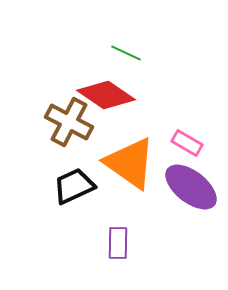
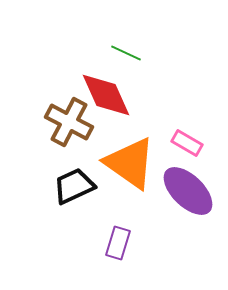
red diamond: rotated 32 degrees clockwise
purple ellipse: moved 3 px left, 4 px down; rotated 6 degrees clockwise
purple rectangle: rotated 16 degrees clockwise
